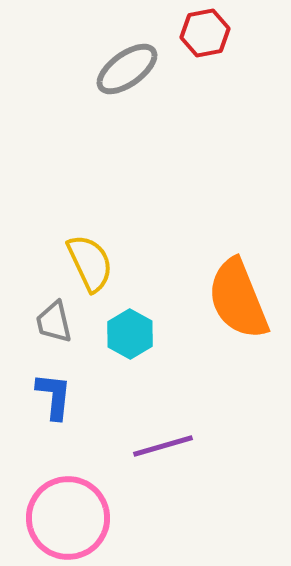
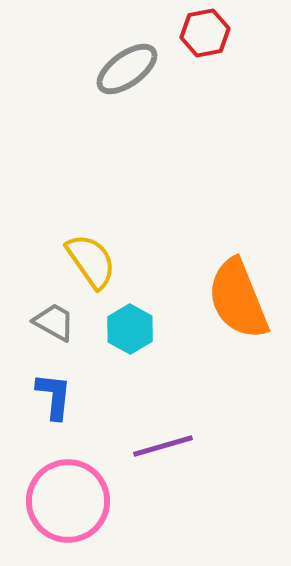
yellow semicircle: moved 1 px right, 2 px up; rotated 10 degrees counterclockwise
gray trapezoid: rotated 132 degrees clockwise
cyan hexagon: moved 5 px up
pink circle: moved 17 px up
